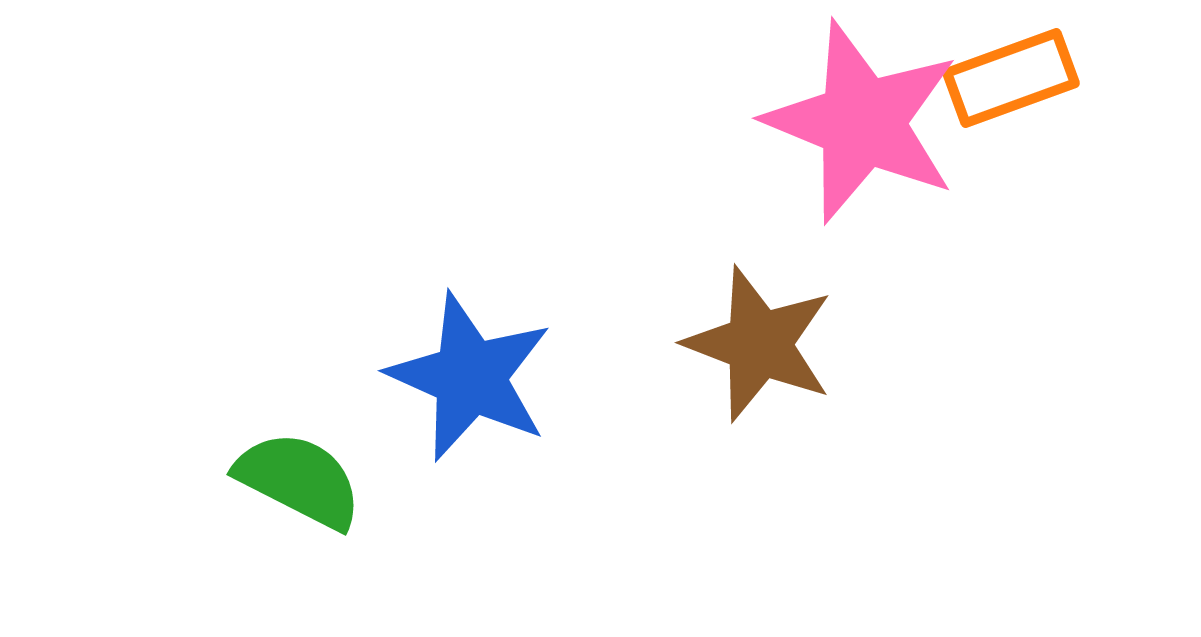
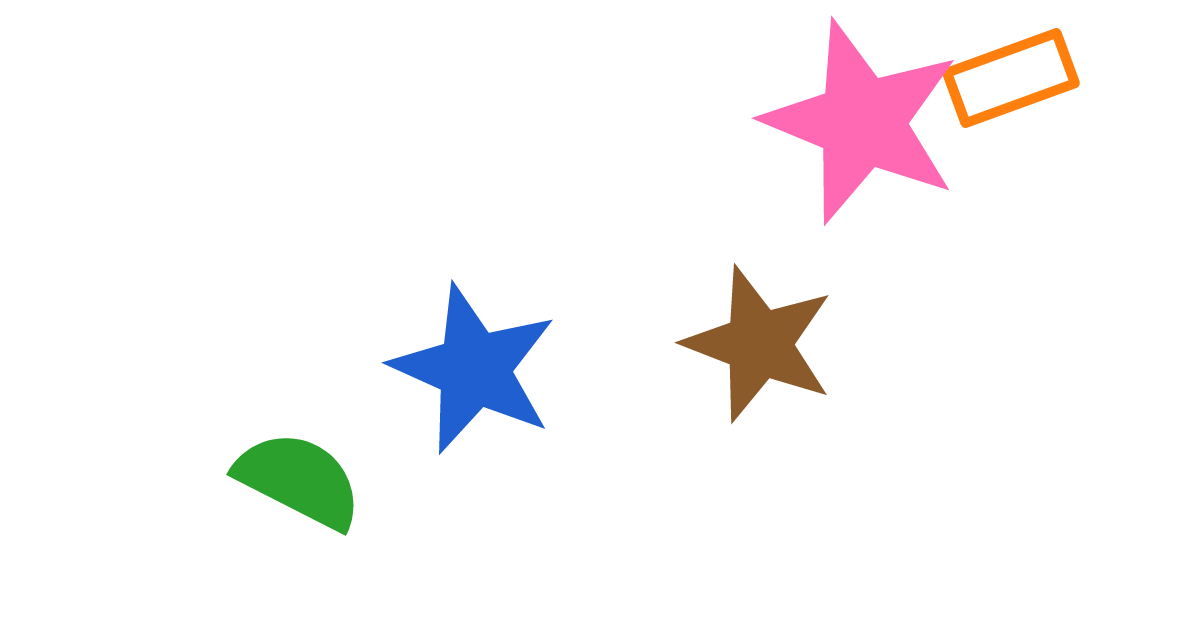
blue star: moved 4 px right, 8 px up
